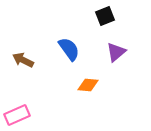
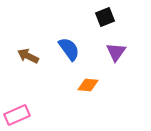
black square: moved 1 px down
purple triangle: rotated 15 degrees counterclockwise
brown arrow: moved 5 px right, 4 px up
